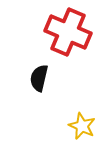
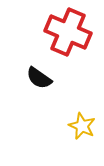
black semicircle: rotated 68 degrees counterclockwise
